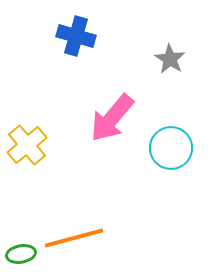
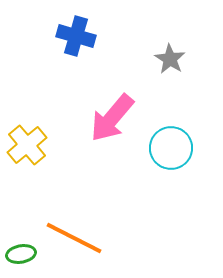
orange line: rotated 42 degrees clockwise
